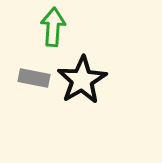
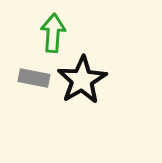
green arrow: moved 6 px down
